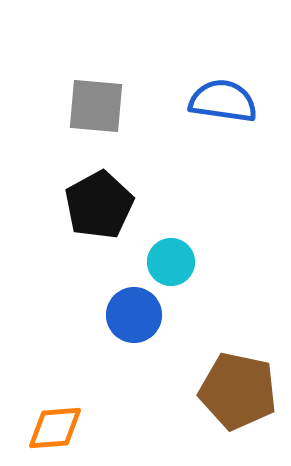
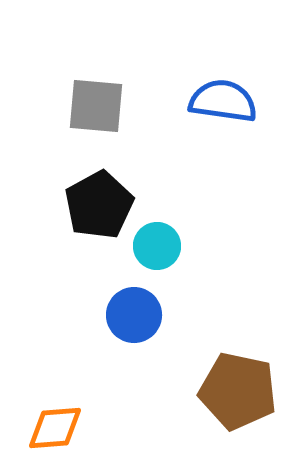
cyan circle: moved 14 px left, 16 px up
